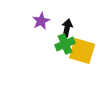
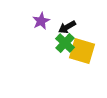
black arrow: moved 1 px up; rotated 132 degrees counterclockwise
green cross: moved 1 px up; rotated 24 degrees counterclockwise
